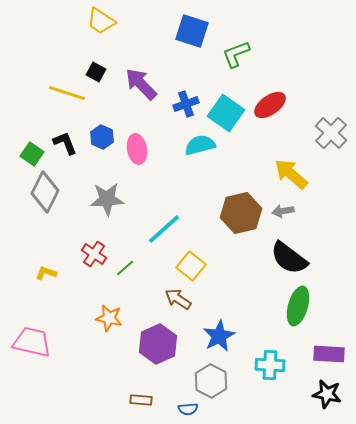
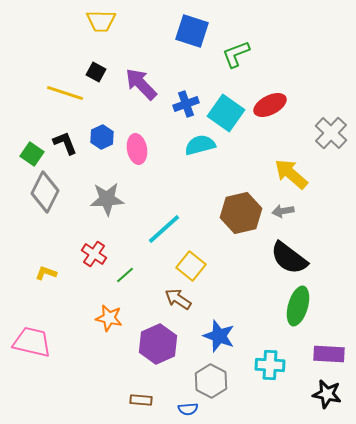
yellow trapezoid: rotated 32 degrees counterclockwise
yellow line: moved 2 px left
red ellipse: rotated 8 degrees clockwise
blue hexagon: rotated 10 degrees clockwise
green line: moved 7 px down
blue star: rotated 24 degrees counterclockwise
